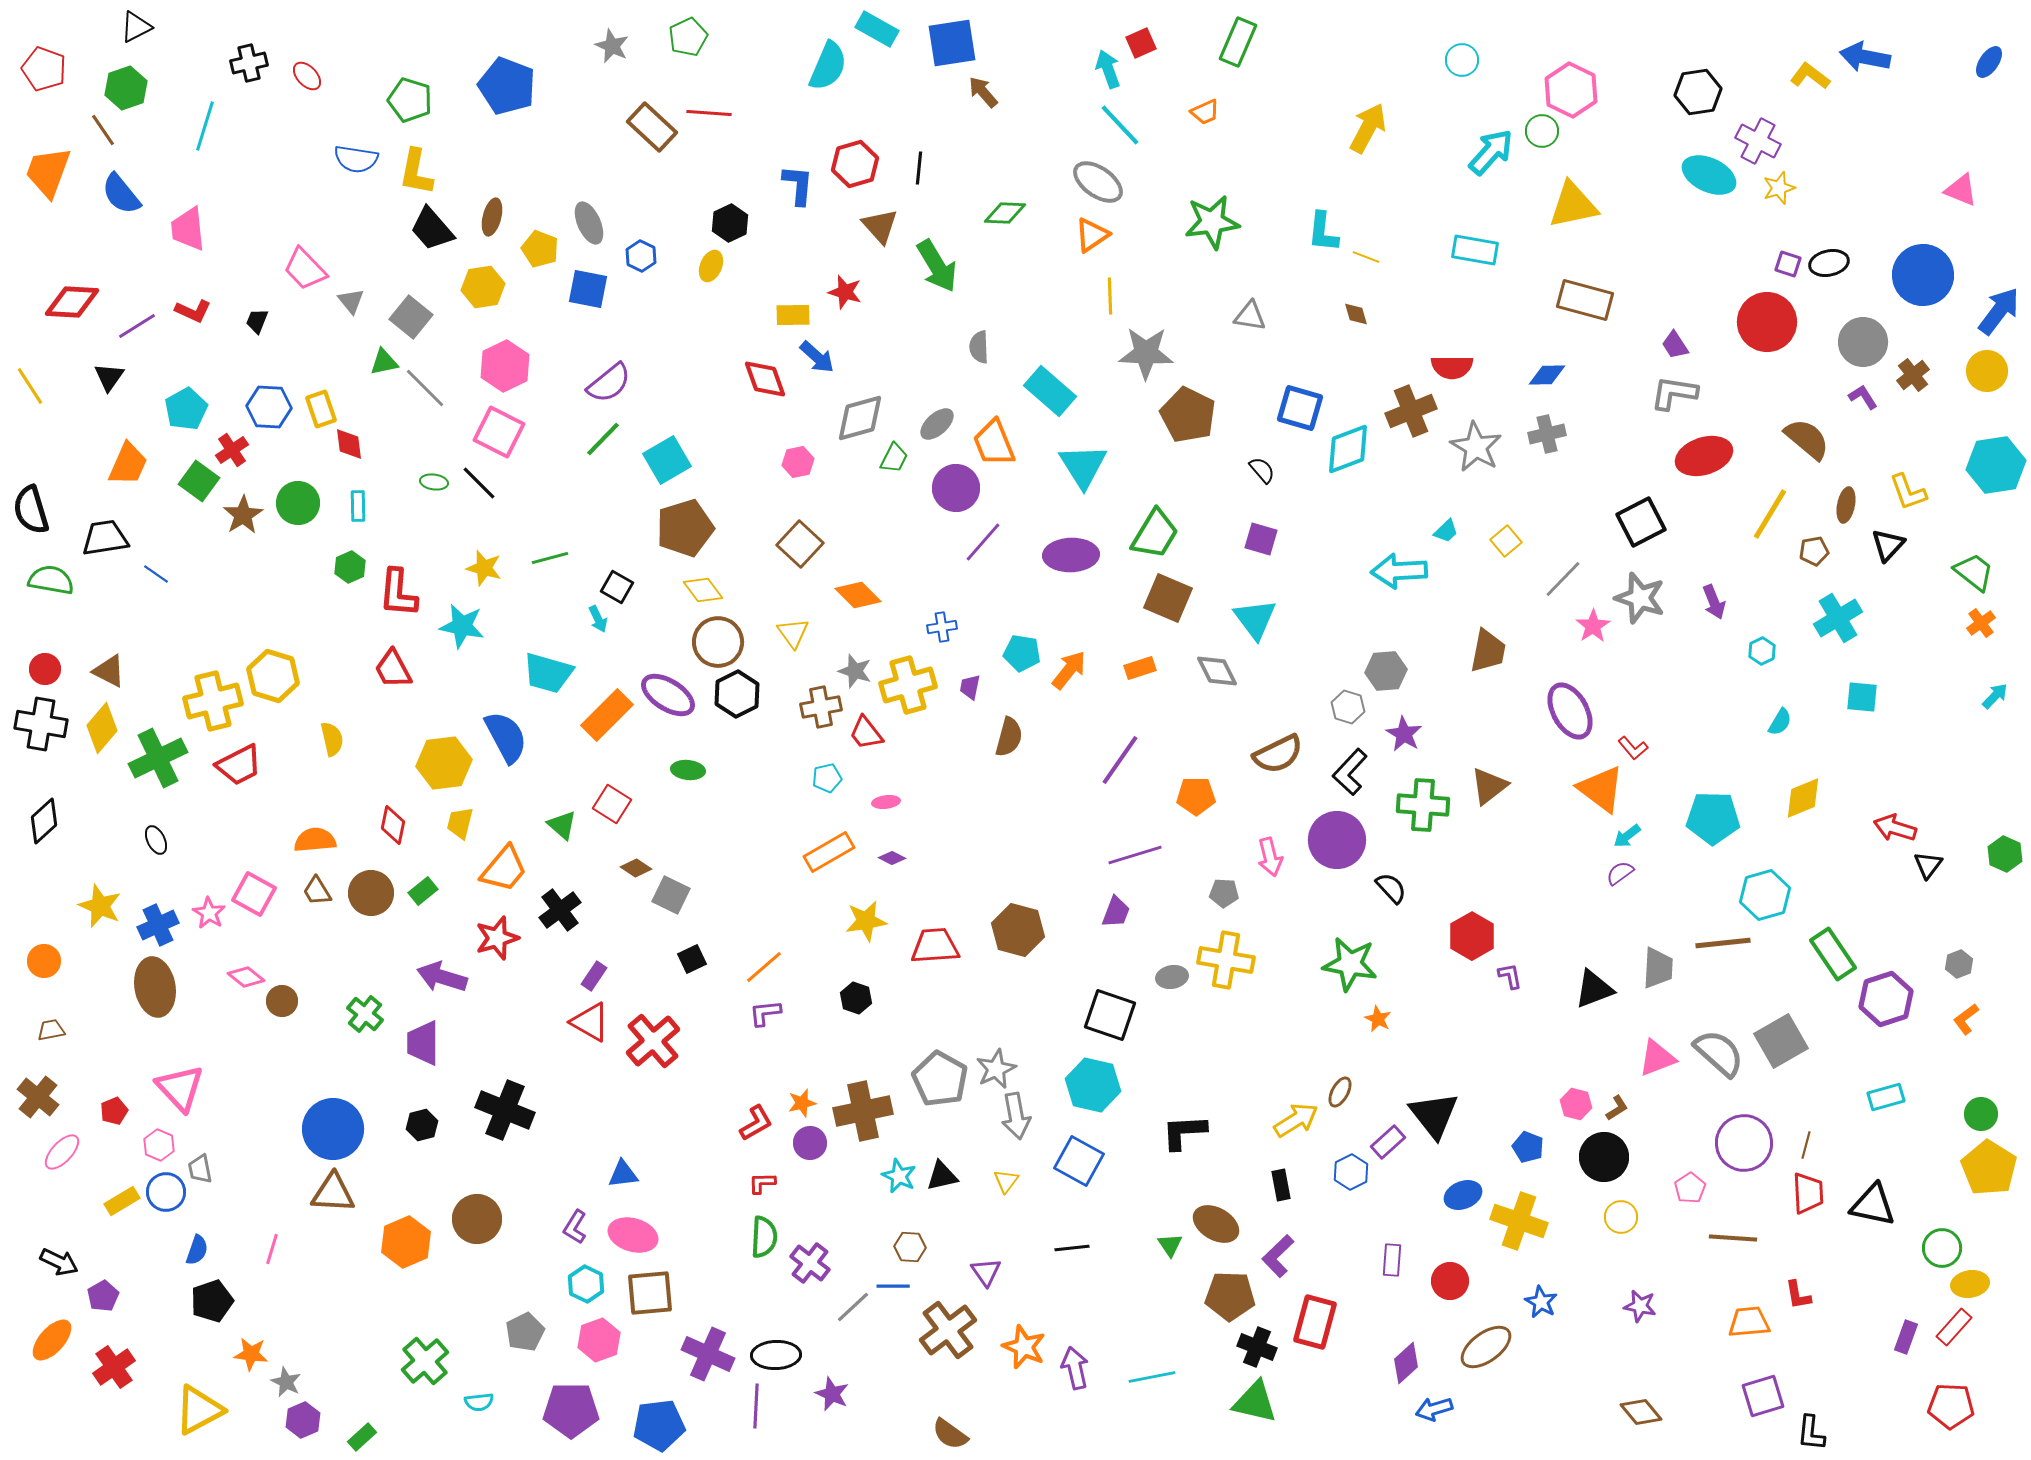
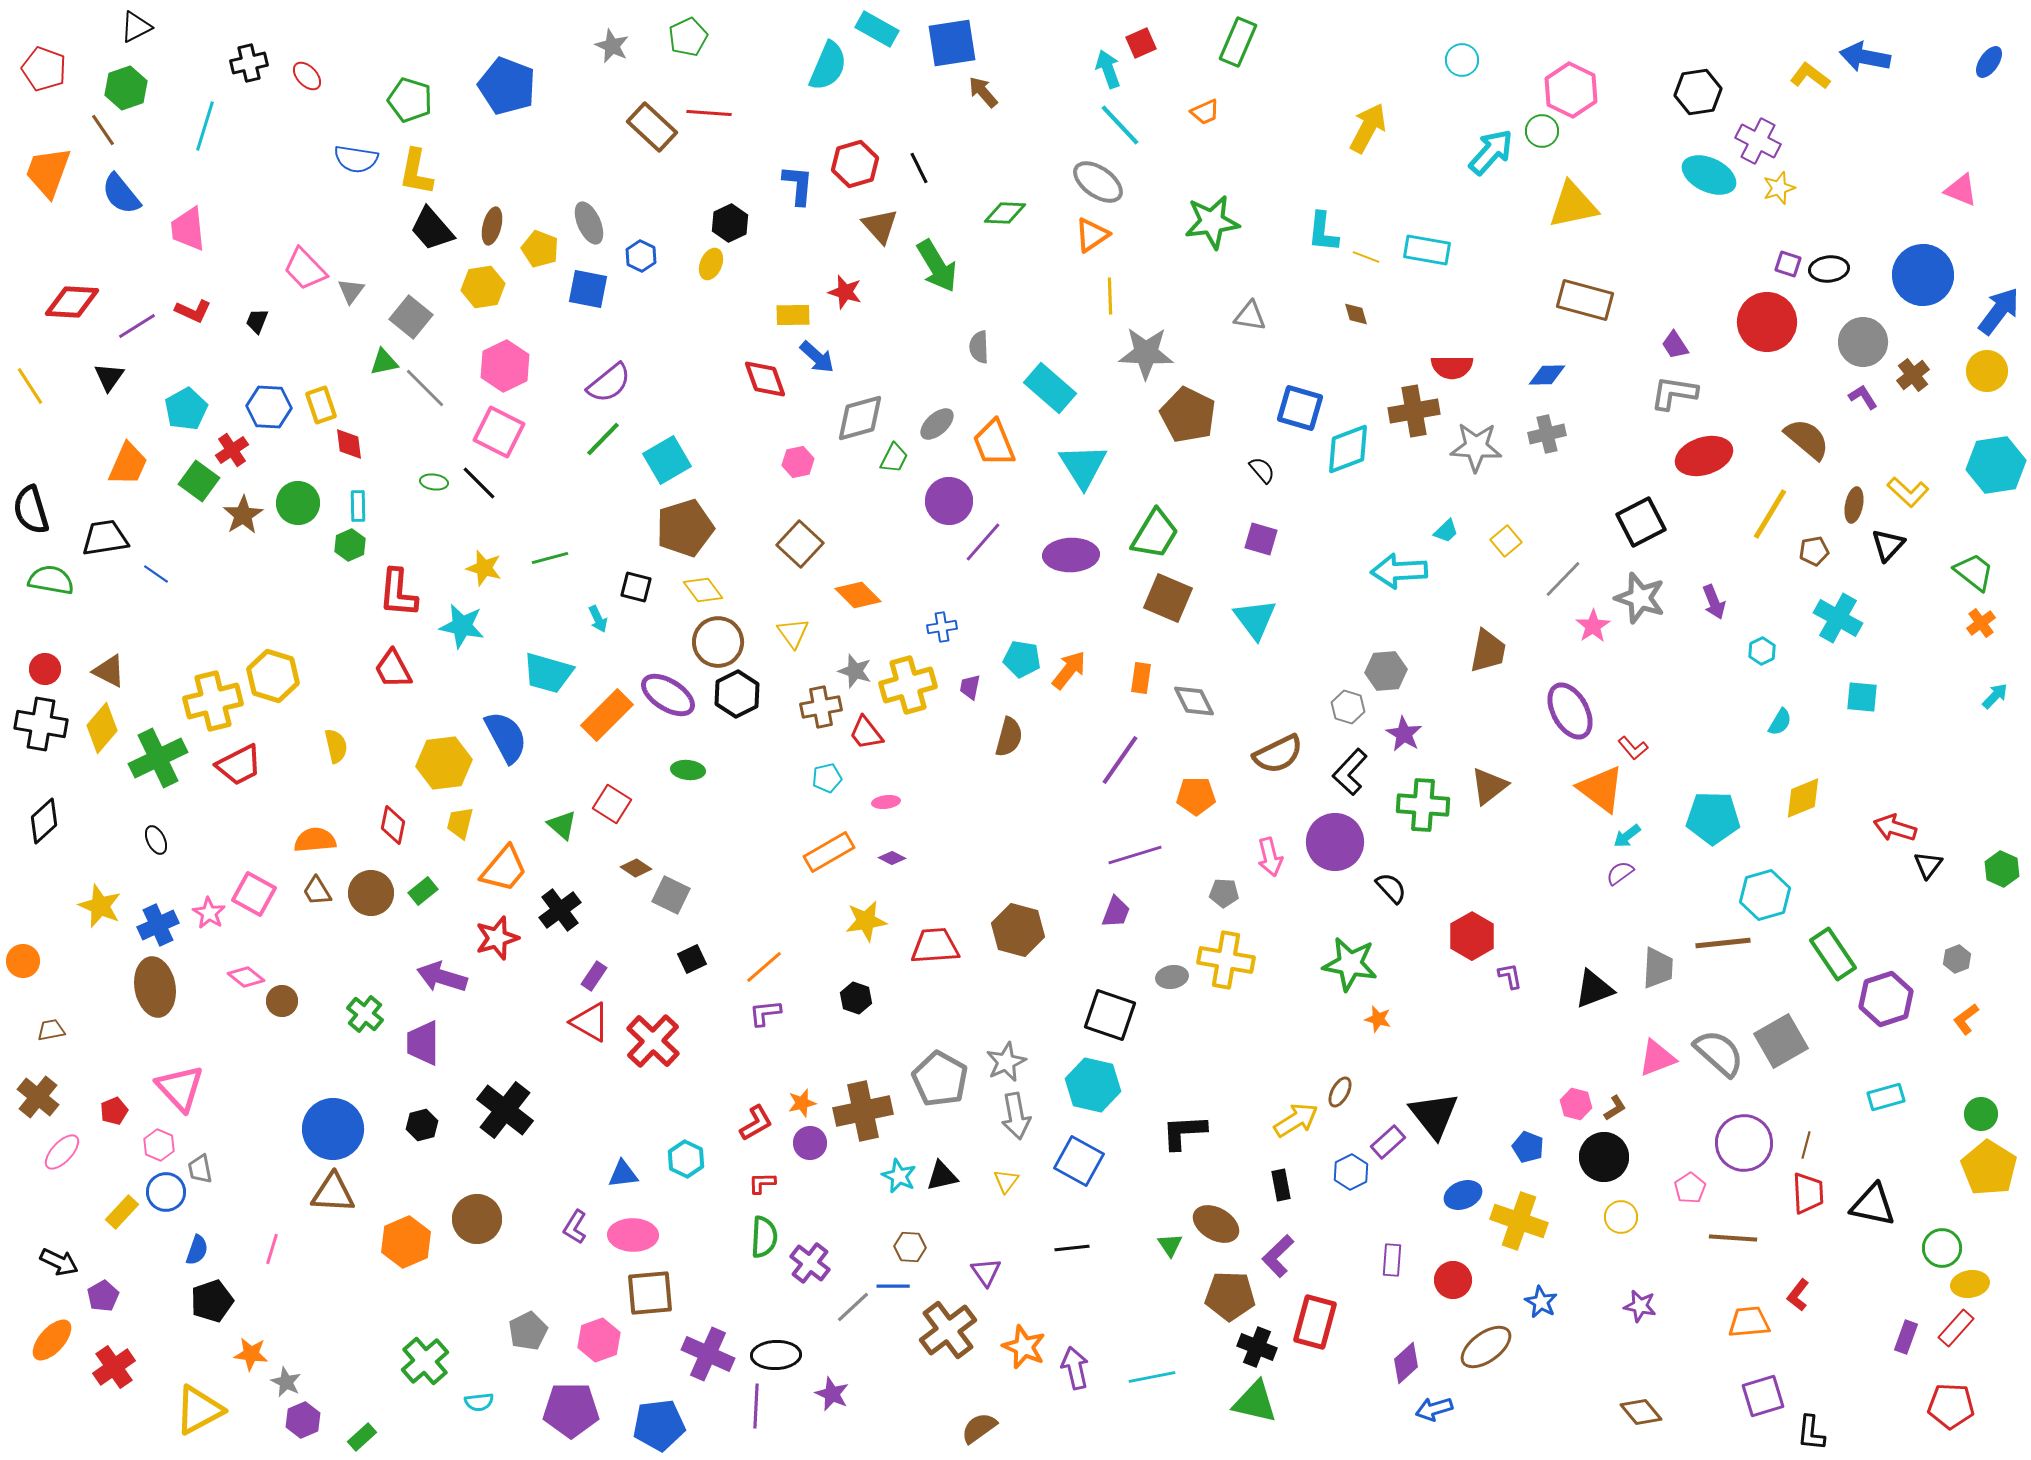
black line at (919, 168): rotated 32 degrees counterclockwise
brown ellipse at (492, 217): moved 9 px down
cyan rectangle at (1475, 250): moved 48 px left
black ellipse at (1829, 263): moved 6 px down; rotated 6 degrees clockwise
yellow ellipse at (711, 266): moved 2 px up
gray triangle at (351, 301): moved 10 px up; rotated 16 degrees clockwise
cyan rectangle at (1050, 391): moved 3 px up
yellow rectangle at (321, 409): moved 4 px up
brown cross at (1411, 411): moved 3 px right; rotated 12 degrees clockwise
gray star at (1476, 447): rotated 27 degrees counterclockwise
purple circle at (956, 488): moved 7 px left, 13 px down
yellow L-shape at (1908, 492): rotated 27 degrees counterclockwise
brown ellipse at (1846, 505): moved 8 px right
green hexagon at (350, 567): moved 22 px up
black square at (617, 587): moved 19 px right; rotated 16 degrees counterclockwise
cyan cross at (1838, 618): rotated 30 degrees counterclockwise
cyan pentagon at (1022, 653): moved 6 px down
orange rectangle at (1140, 668): moved 1 px right, 10 px down; rotated 64 degrees counterclockwise
gray diamond at (1217, 671): moved 23 px left, 30 px down
yellow semicircle at (332, 739): moved 4 px right, 7 px down
purple circle at (1337, 840): moved 2 px left, 2 px down
green hexagon at (2005, 854): moved 3 px left, 15 px down
orange circle at (44, 961): moved 21 px left
gray hexagon at (1959, 964): moved 2 px left, 5 px up
orange star at (1378, 1019): rotated 12 degrees counterclockwise
red cross at (653, 1041): rotated 6 degrees counterclockwise
gray star at (996, 1069): moved 10 px right, 7 px up
brown L-shape at (1617, 1108): moved 2 px left
black cross at (505, 1110): rotated 16 degrees clockwise
yellow rectangle at (122, 1201): moved 11 px down; rotated 16 degrees counterclockwise
pink ellipse at (633, 1235): rotated 15 degrees counterclockwise
red circle at (1450, 1281): moved 3 px right, 1 px up
cyan hexagon at (586, 1284): moved 100 px right, 125 px up
red L-shape at (1798, 1295): rotated 48 degrees clockwise
red rectangle at (1954, 1327): moved 2 px right, 1 px down
gray pentagon at (525, 1332): moved 3 px right, 1 px up
brown semicircle at (950, 1434): moved 29 px right, 6 px up; rotated 108 degrees clockwise
